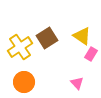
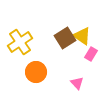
brown square: moved 18 px right
yellow cross: moved 5 px up
orange circle: moved 12 px right, 10 px up
